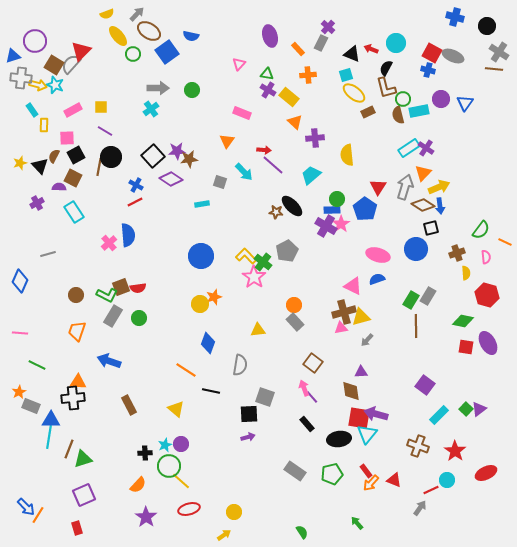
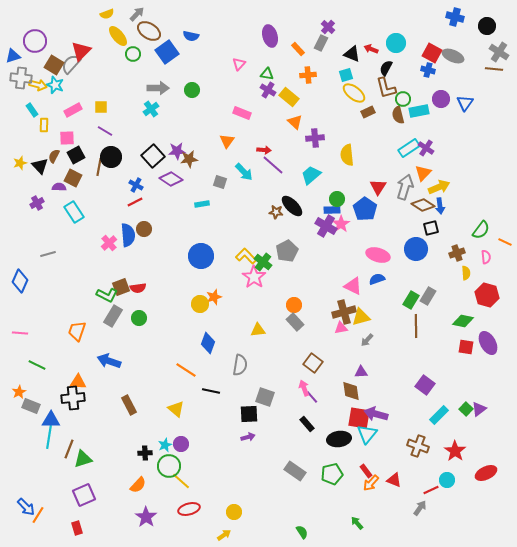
brown circle at (76, 295): moved 68 px right, 66 px up
